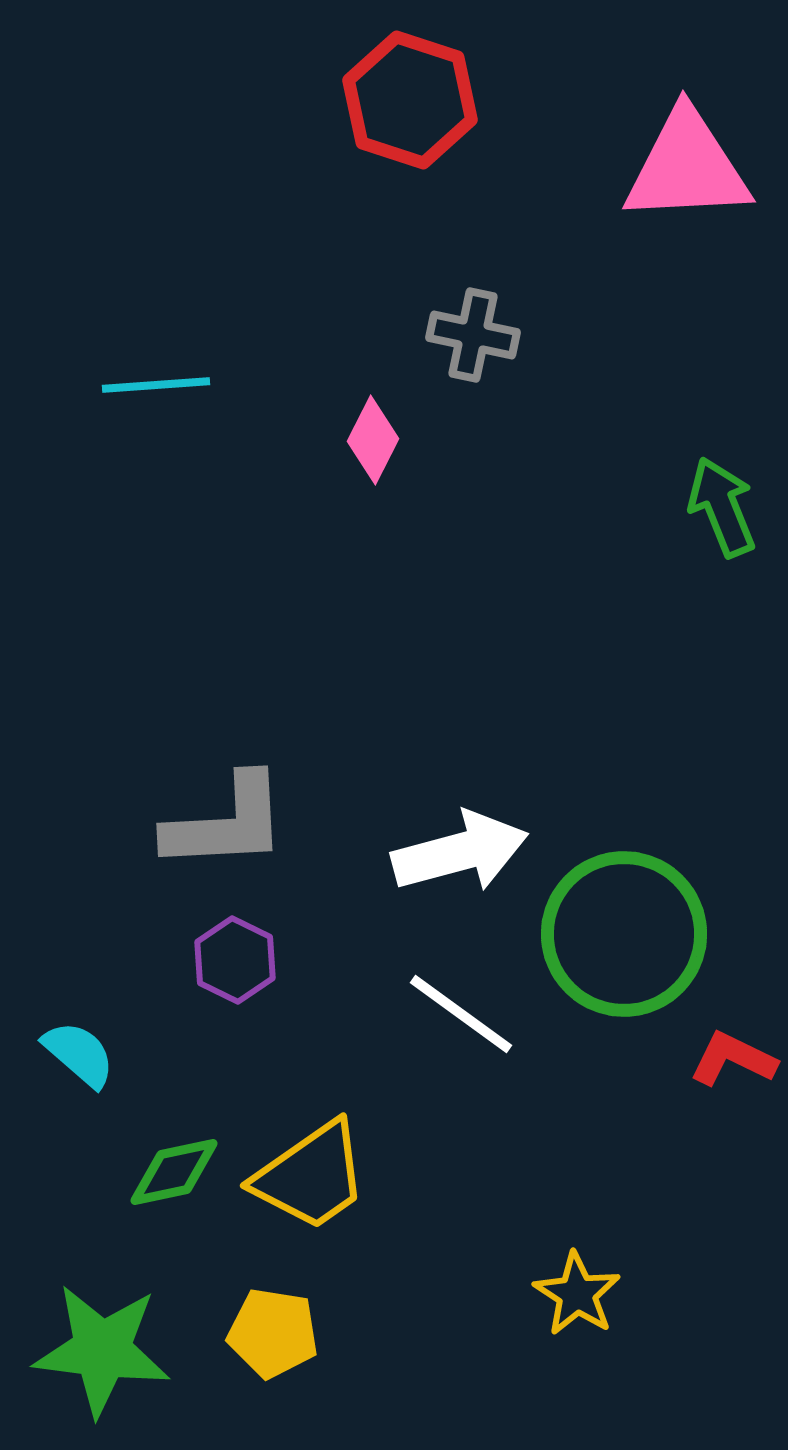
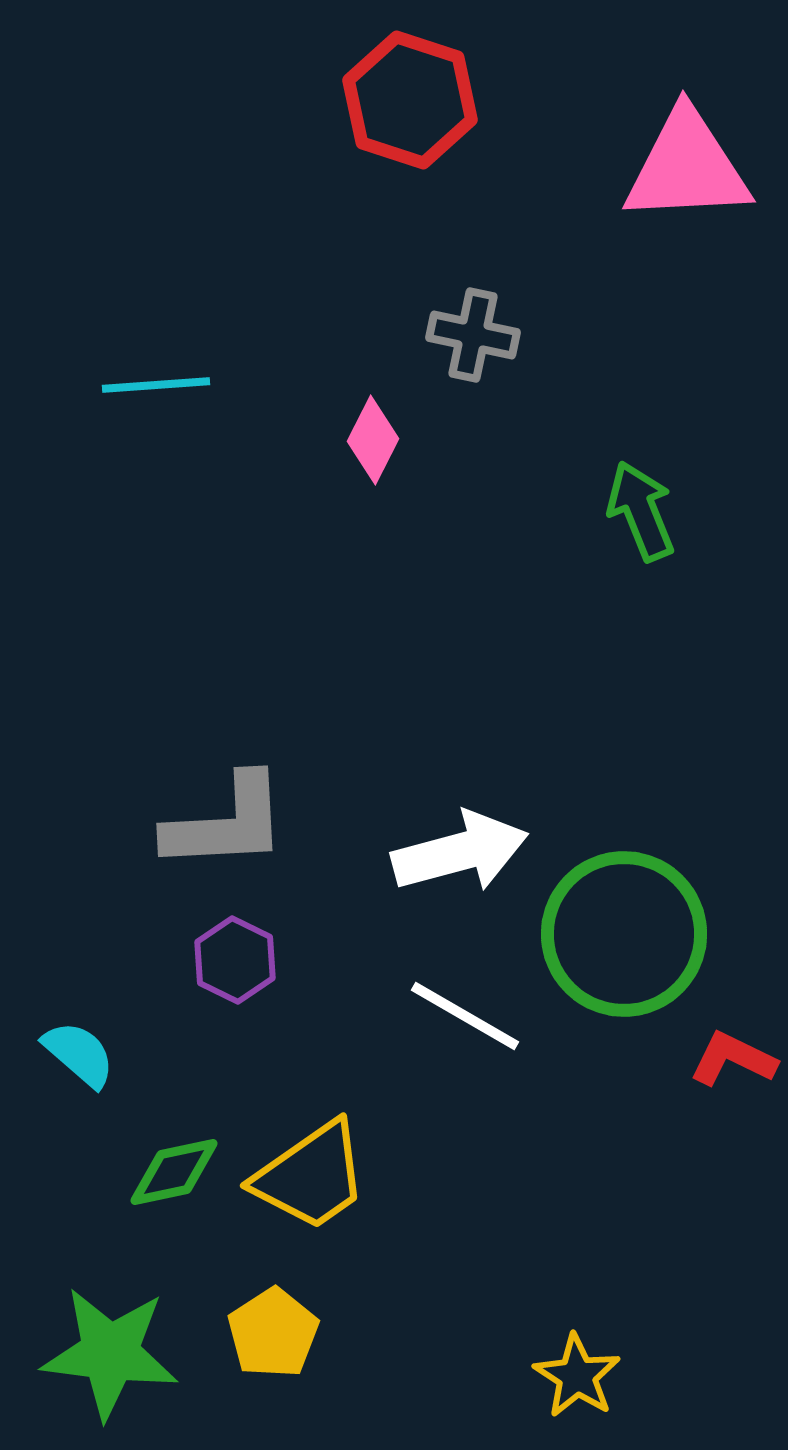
green arrow: moved 81 px left, 4 px down
white line: moved 4 px right, 2 px down; rotated 6 degrees counterclockwise
yellow star: moved 82 px down
yellow pentagon: rotated 30 degrees clockwise
green star: moved 8 px right, 3 px down
